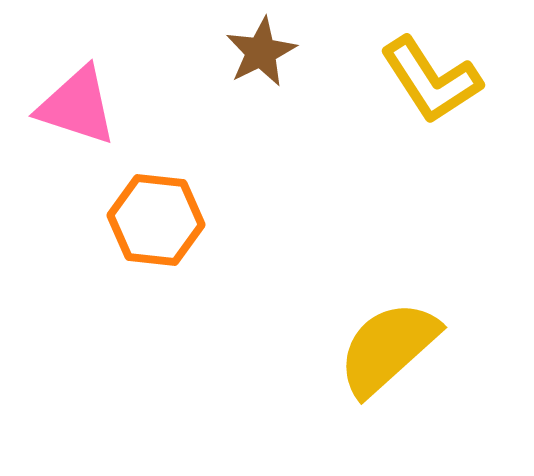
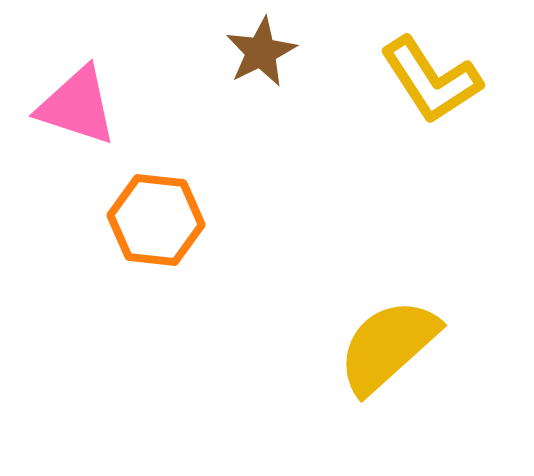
yellow semicircle: moved 2 px up
